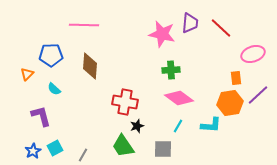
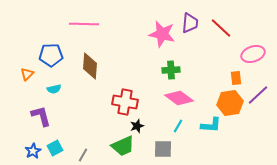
pink line: moved 1 px up
cyan semicircle: rotated 56 degrees counterclockwise
green trapezoid: rotated 80 degrees counterclockwise
